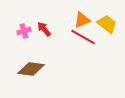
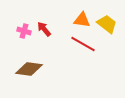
orange triangle: rotated 30 degrees clockwise
pink cross: rotated 32 degrees clockwise
red line: moved 7 px down
brown diamond: moved 2 px left
